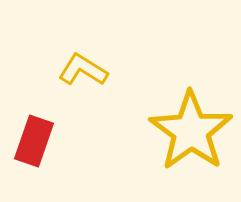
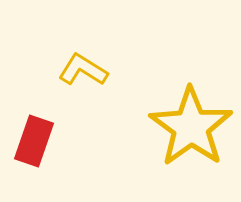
yellow star: moved 4 px up
